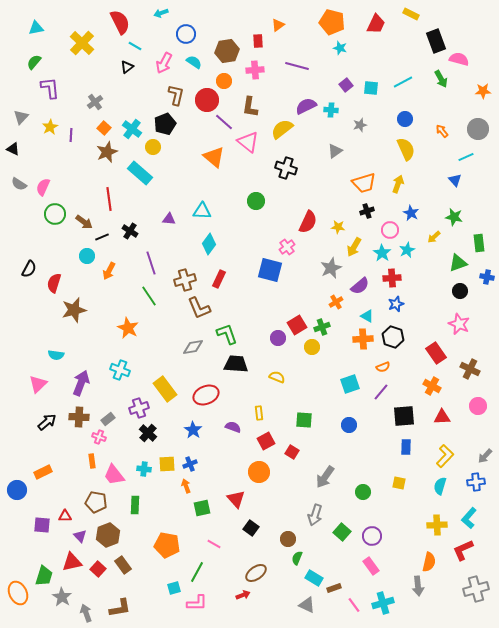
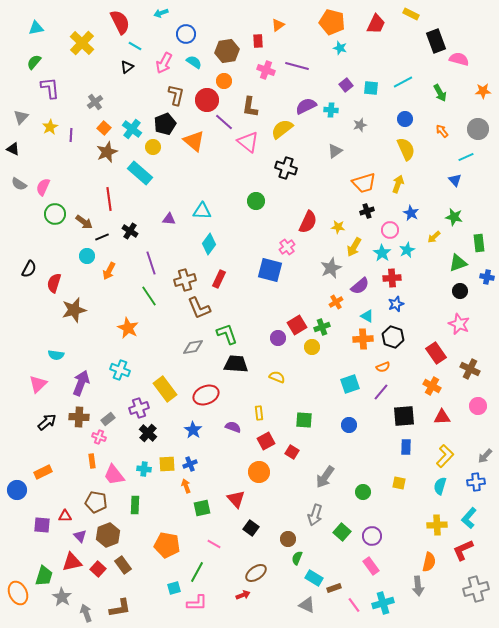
pink cross at (255, 70): moved 11 px right; rotated 24 degrees clockwise
green arrow at (441, 79): moved 1 px left, 14 px down
orange triangle at (214, 157): moved 20 px left, 16 px up
